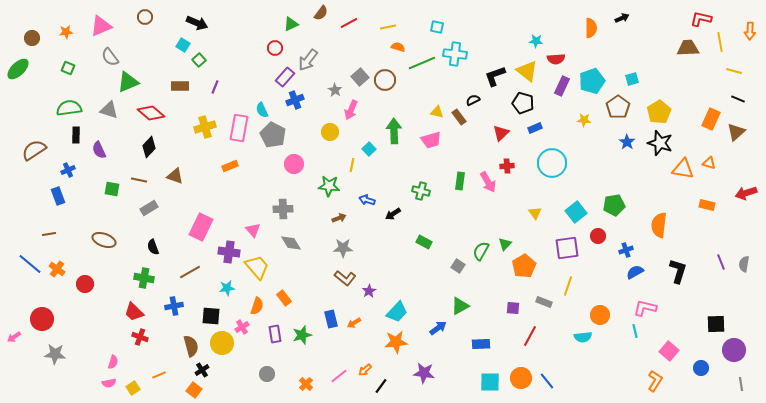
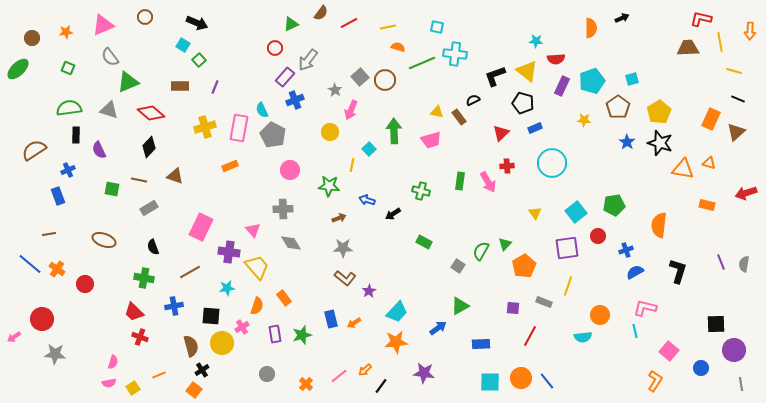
pink triangle at (101, 26): moved 2 px right, 1 px up
pink circle at (294, 164): moved 4 px left, 6 px down
